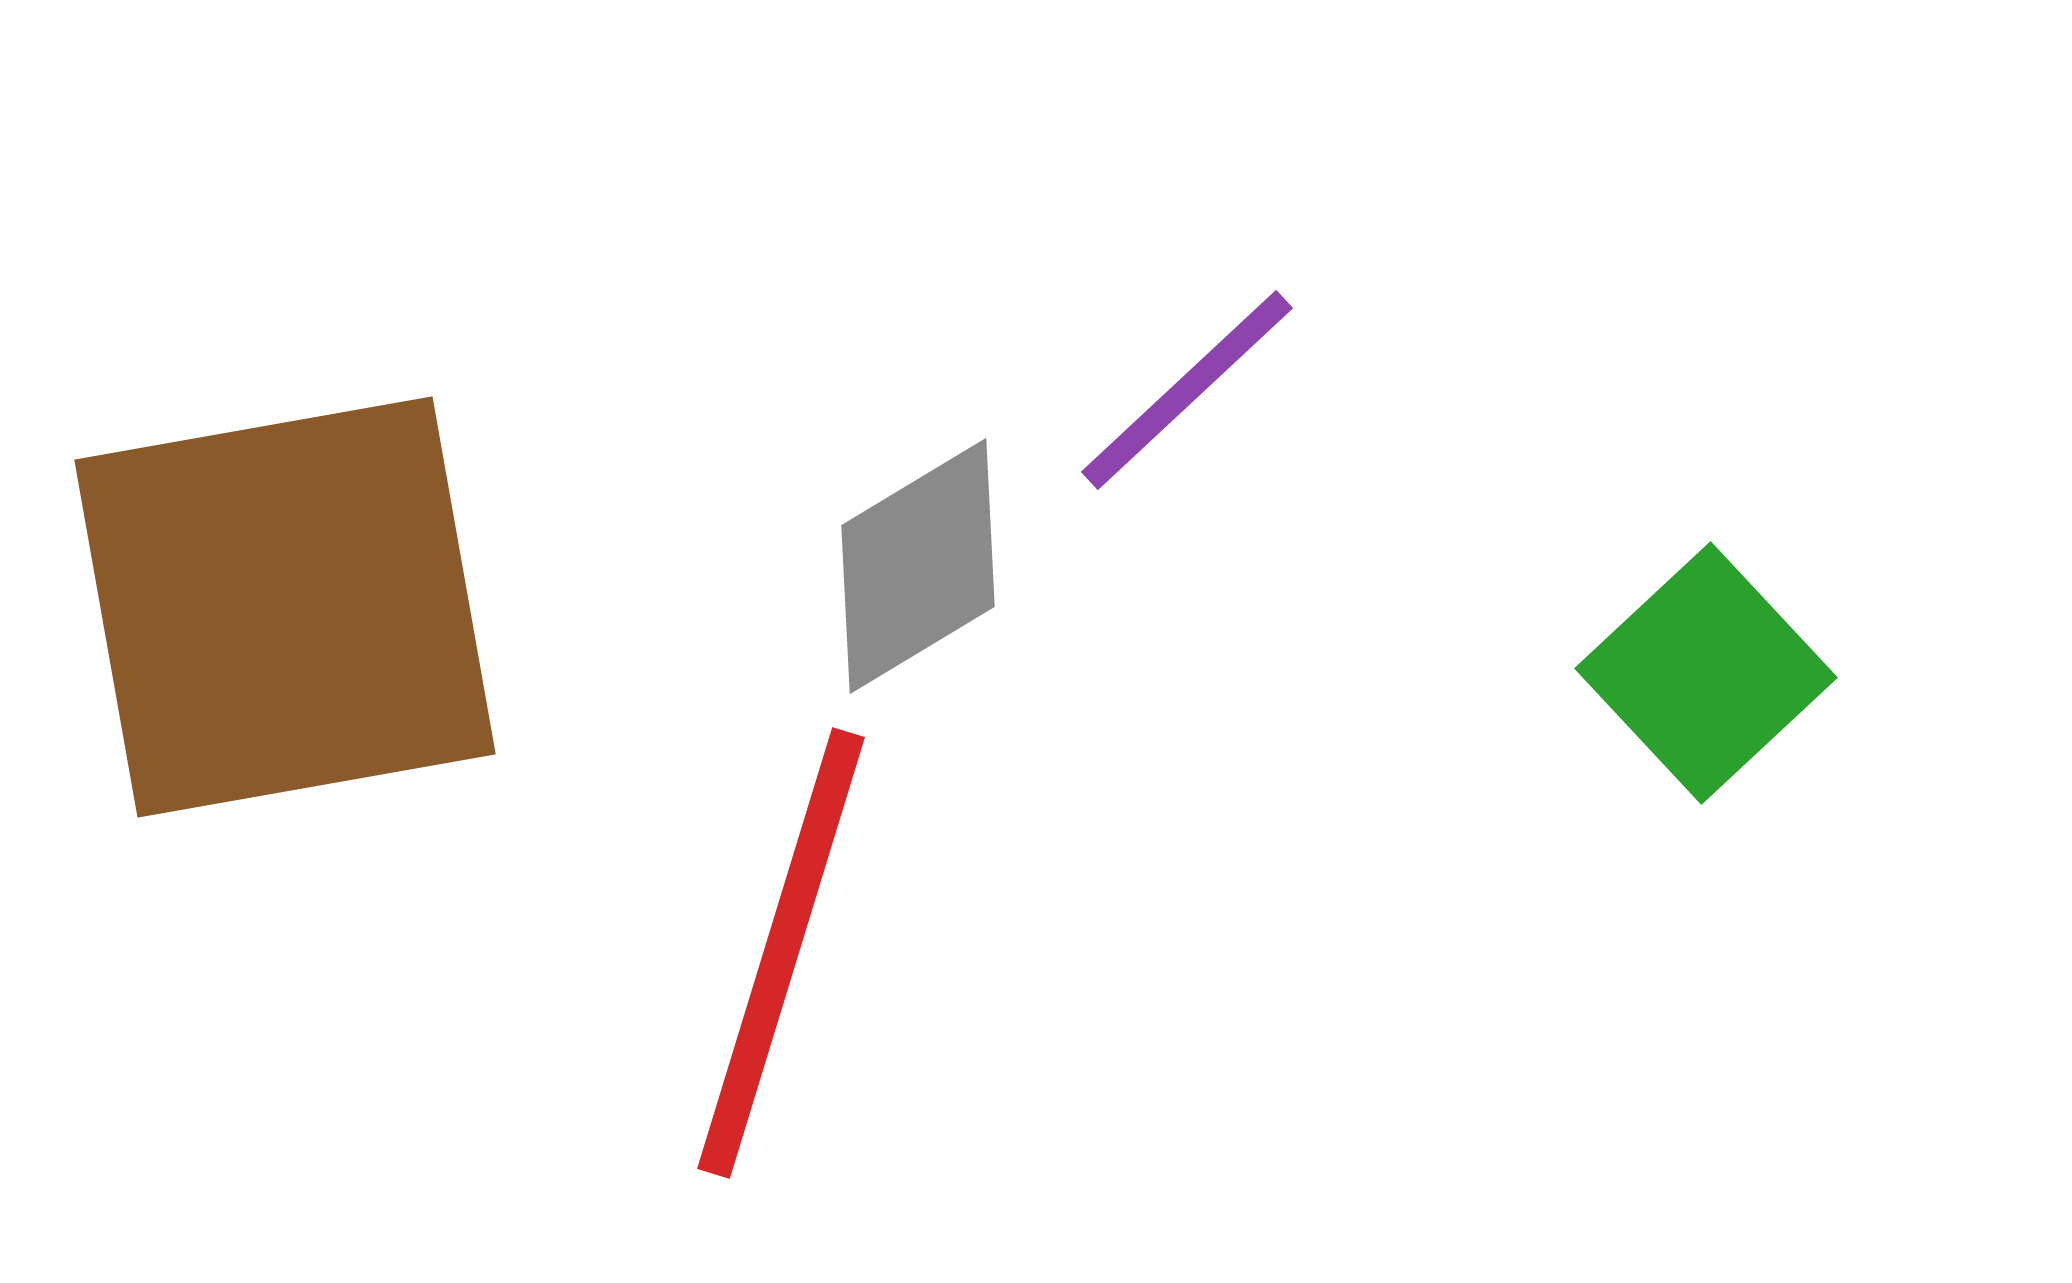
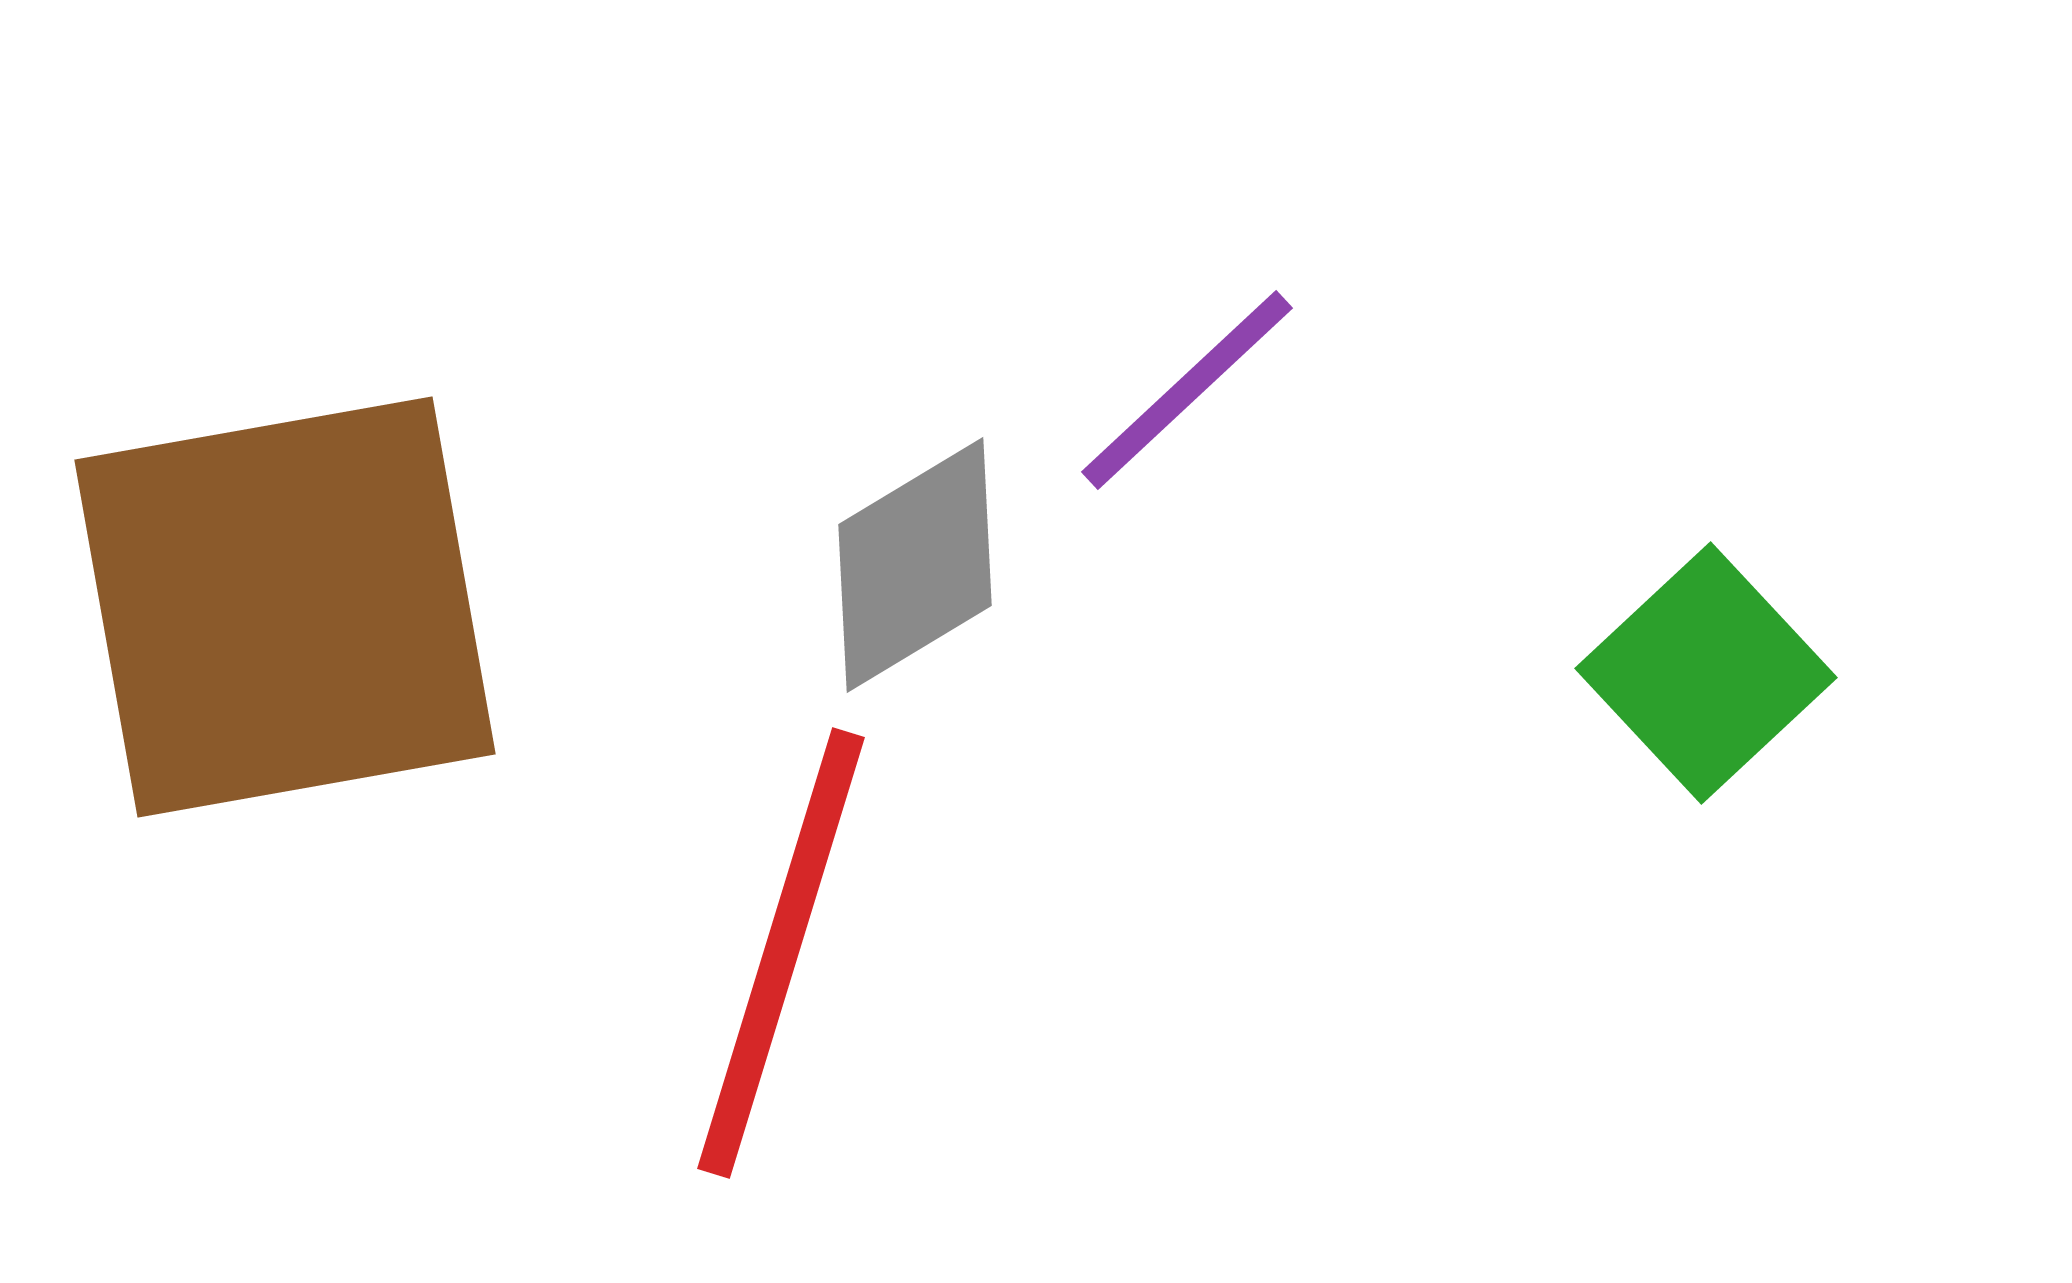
gray diamond: moved 3 px left, 1 px up
